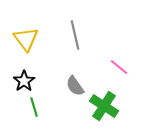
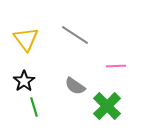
gray line: rotated 44 degrees counterclockwise
pink line: moved 3 px left, 1 px up; rotated 42 degrees counterclockwise
gray semicircle: rotated 20 degrees counterclockwise
green cross: moved 3 px right; rotated 12 degrees clockwise
